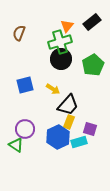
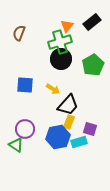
blue square: rotated 18 degrees clockwise
blue hexagon: rotated 15 degrees clockwise
